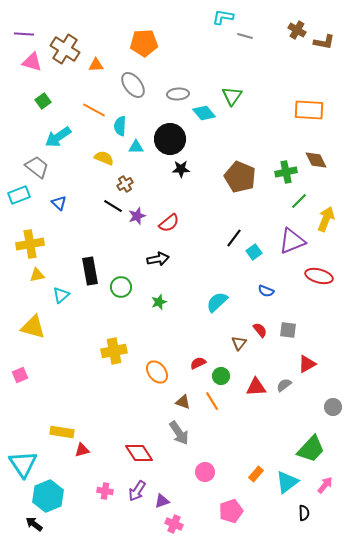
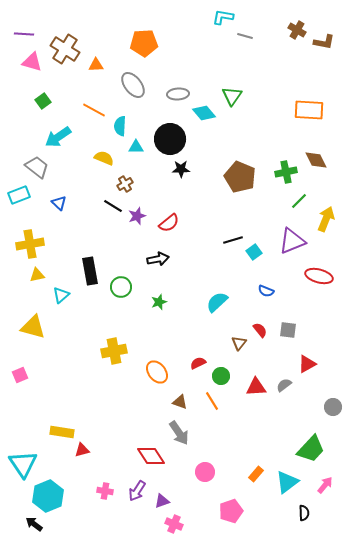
black line at (234, 238): moved 1 px left, 2 px down; rotated 36 degrees clockwise
brown triangle at (183, 402): moved 3 px left
red diamond at (139, 453): moved 12 px right, 3 px down
